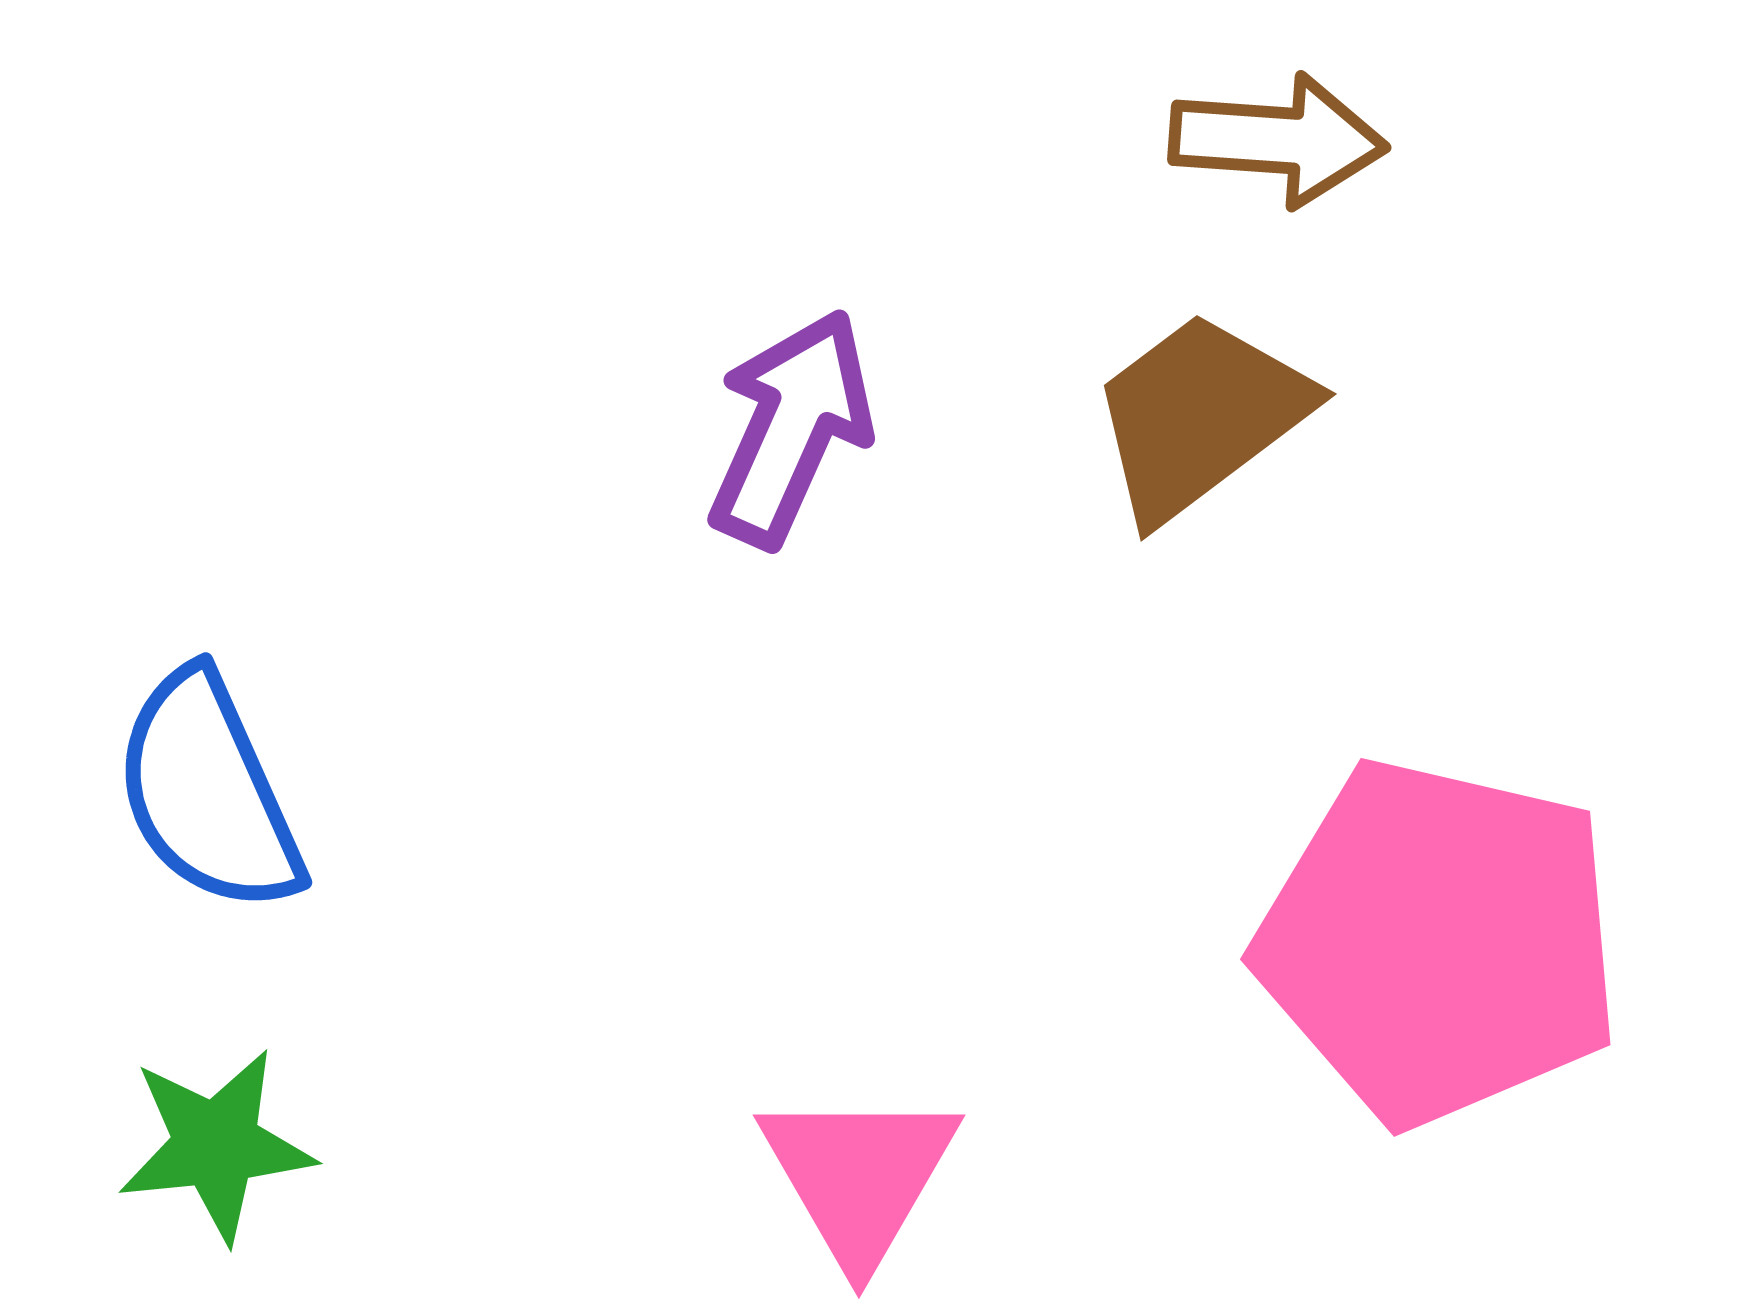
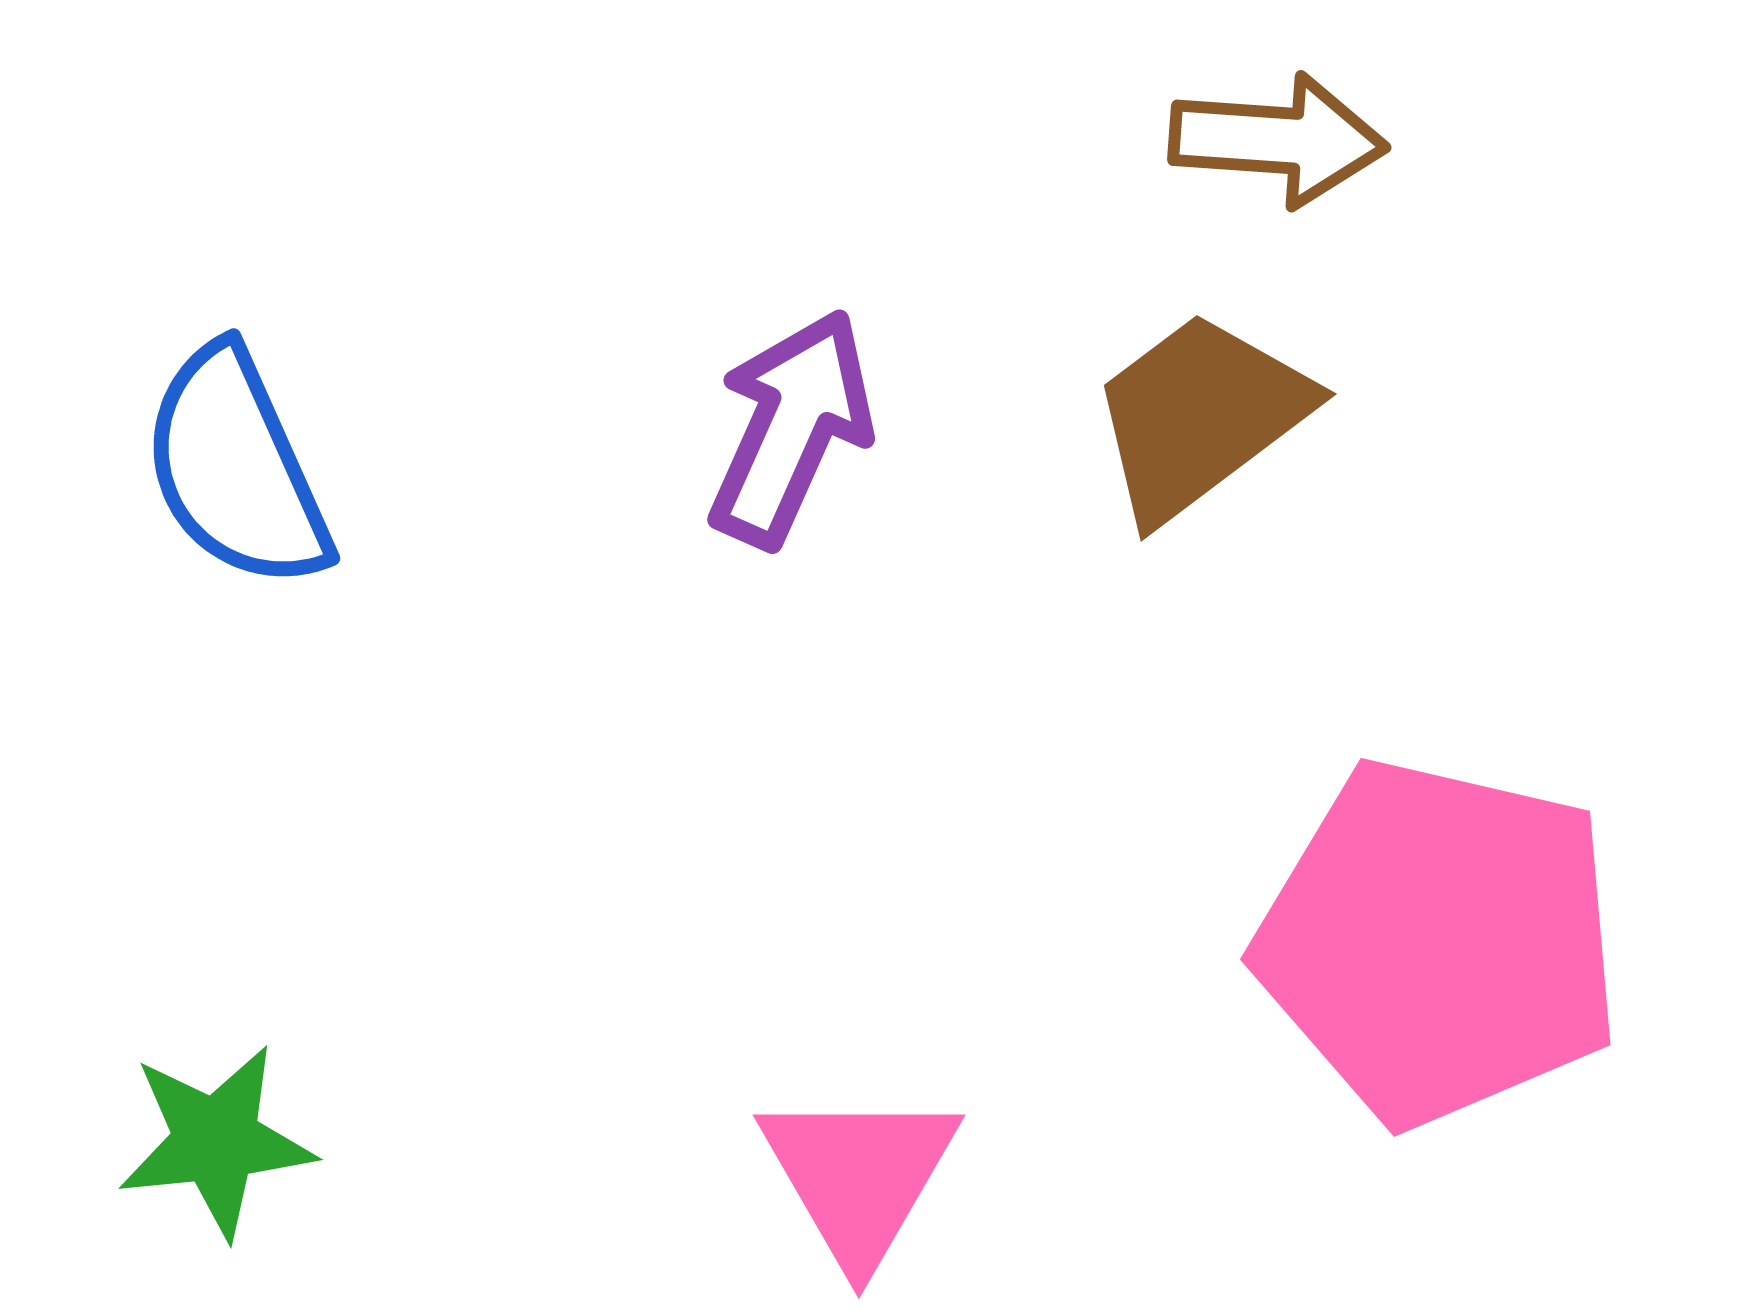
blue semicircle: moved 28 px right, 324 px up
green star: moved 4 px up
